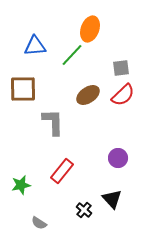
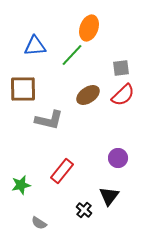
orange ellipse: moved 1 px left, 1 px up
gray L-shape: moved 4 px left, 2 px up; rotated 104 degrees clockwise
black triangle: moved 3 px left, 3 px up; rotated 20 degrees clockwise
